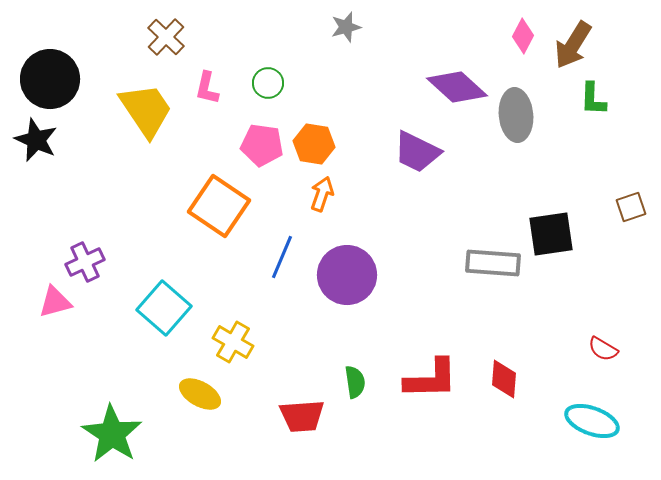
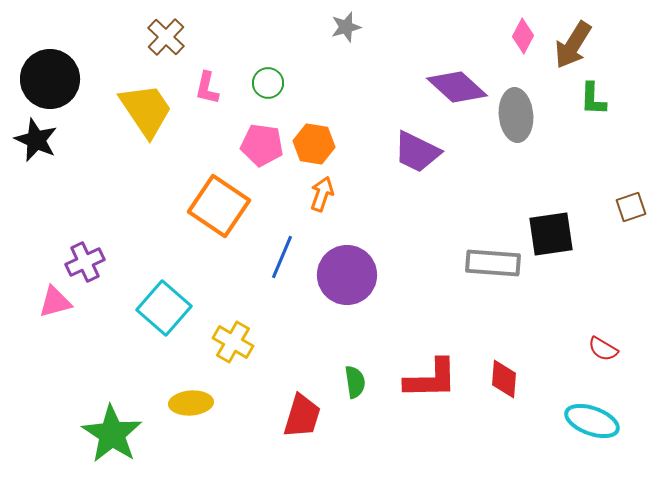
yellow ellipse: moved 9 px left, 9 px down; rotated 33 degrees counterclockwise
red trapezoid: rotated 69 degrees counterclockwise
